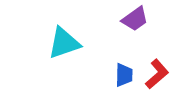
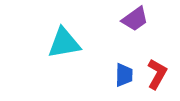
cyan triangle: rotated 9 degrees clockwise
red L-shape: rotated 20 degrees counterclockwise
